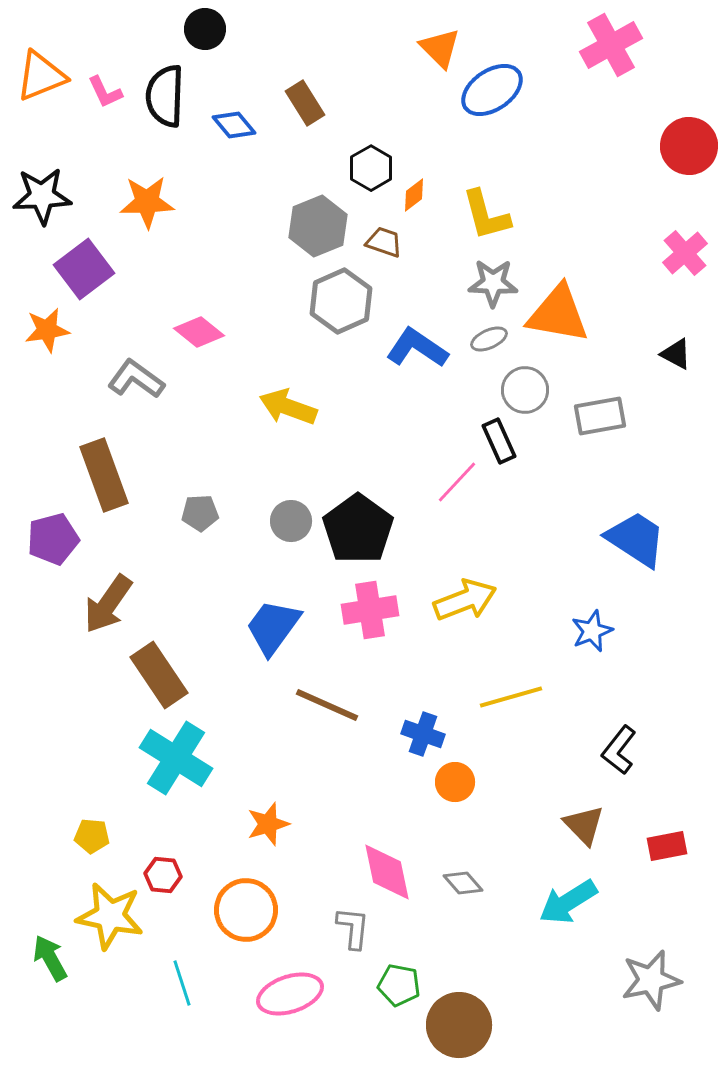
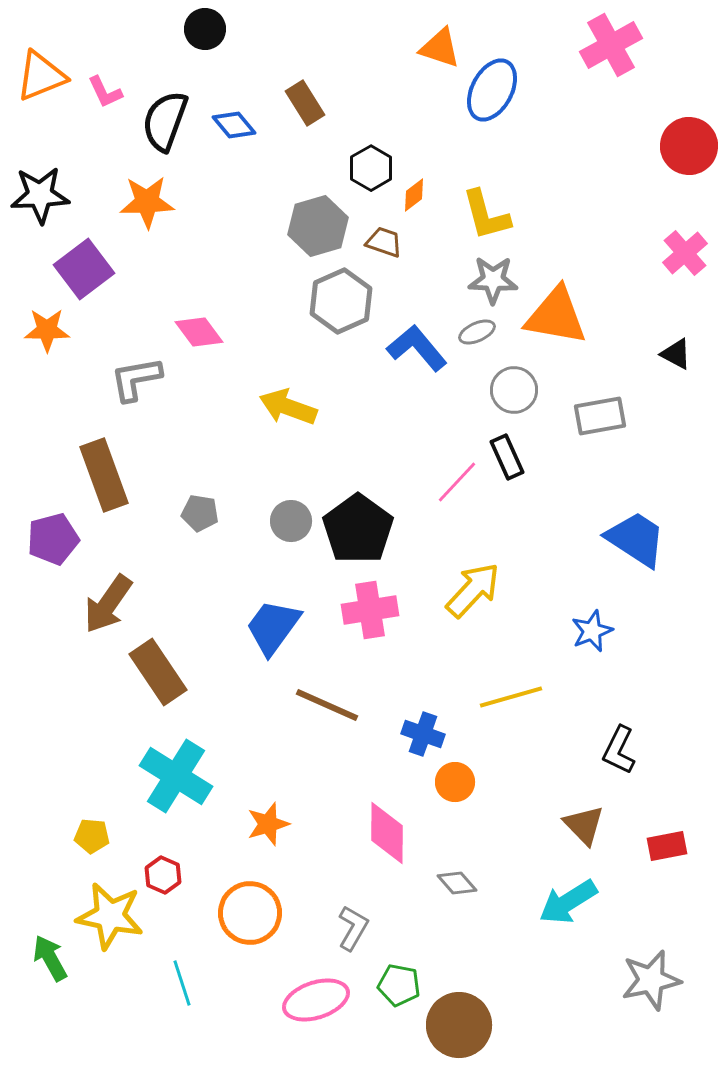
orange triangle at (440, 48): rotated 27 degrees counterclockwise
blue ellipse at (492, 90): rotated 28 degrees counterclockwise
black semicircle at (165, 96): moved 25 px down; rotated 18 degrees clockwise
black star at (42, 196): moved 2 px left, 1 px up
gray hexagon at (318, 226): rotated 6 degrees clockwise
gray star at (493, 283): moved 3 px up
orange triangle at (558, 314): moved 2 px left, 2 px down
orange star at (47, 330): rotated 9 degrees clockwise
pink diamond at (199, 332): rotated 15 degrees clockwise
gray ellipse at (489, 339): moved 12 px left, 7 px up
blue L-shape at (417, 348): rotated 16 degrees clockwise
gray L-shape at (136, 379): rotated 46 degrees counterclockwise
gray circle at (525, 390): moved 11 px left
black rectangle at (499, 441): moved 8 px right, 16 px down
gray pentagon at (200, 513): rotated 12 degrees clockwise
yellow arrow at (465, 600): moved 8 px right, 10 px up; rotated 26 degrees counterclockwise
brown rectangle at (159, 675): moved 1 px left, 3 px up
black L-shape at (619, 750): rotated 12 degrees counterclockwise
cyan cross at (176, 758): moved 18 px down
pink diamond at (387, 872): moved 39 px up; rotated 12 degrees clockwise
red hexagon at (163, 875): rotated 18 degrees clockwise
gray diamond at (463, 883): moved 6 px left
orange circle at (246, 910): moved 4 px right, 3 px down
gray L-shape at (353, 928): rotated 24 degrees clockwise
pink ellipse at (290, 994): moved 26 px right, 6 px down
